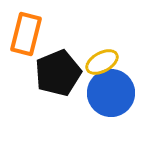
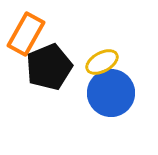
orange rectangle: rotated 15 degrees clockwise
black pentagon: moved 9 px left, 6 px up
